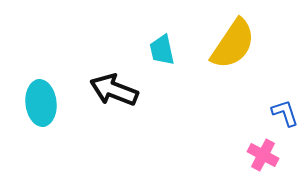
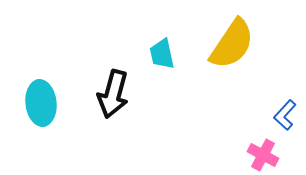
yellow semicircle: moved 1 px left
cyan trapezoid: moved 4 px down
black arrow: moved 1 px left, 4 px down; rotated 96 degrees counterclockwise
blue L-shape: moved 2 px down; rotated 120 degrees counterclockwise
